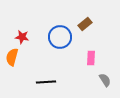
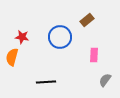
brown rectangle: moved 2 px right, 4 px up
pink rectangle: moved 3 px right, 3 px up
gray semicircle: rotated 112 degrees counterclockwise
